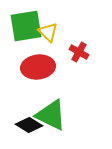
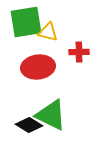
green square: moved 4 px up
yellow triangle: rotated 30 degrees counterclockwise
red cross: rotated 30 degrees counterclockwise
